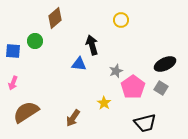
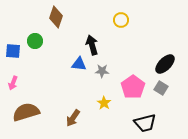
brown diamond: moved 1 px right, 1 px up; rotated 30 degrees counterclockwise
black ellipse: rotated 20 degrees counterclockwise
gray star: moved 14 px left; rotated 24 degrees clockwise
brown semicircle: rotated 16 degrees clockwise
